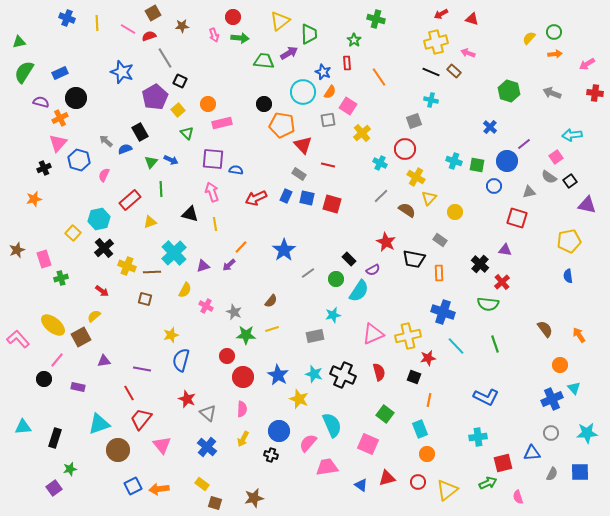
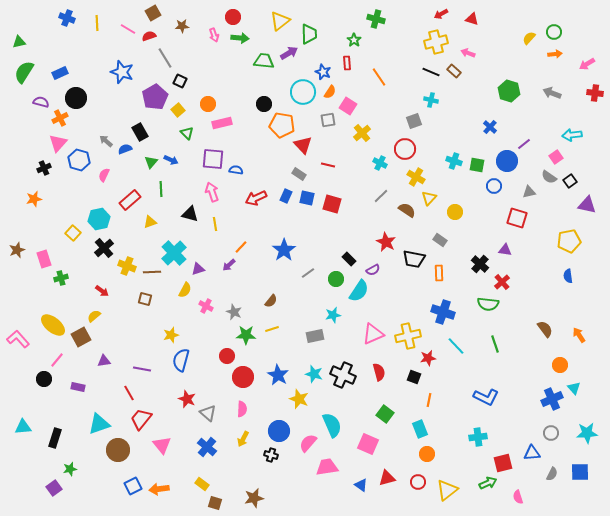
purple triangle at (203, 266): moved 5 px left, 3 px down
